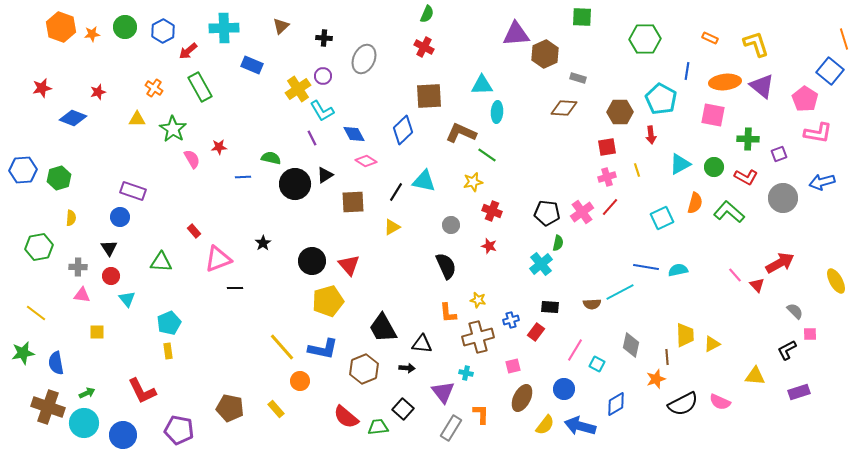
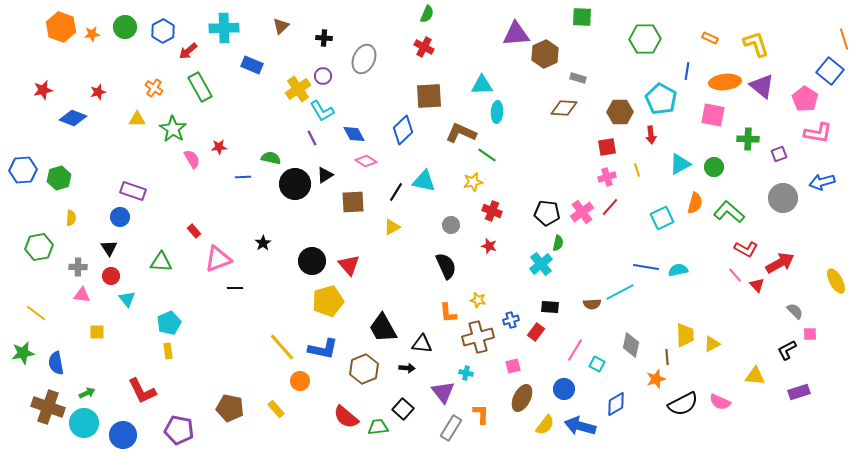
red star at (42, 88): moved 1 px right, 2 px down
red L-shape at (746, 177): moved 72 px down
